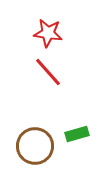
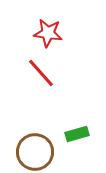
red line: moved 7 px left, 1 px down
brown circle: moved 6 px down
